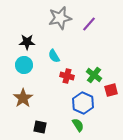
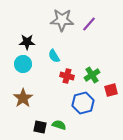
gray star: moved 2 px right, 2 px down; rotated 15 degrees clockwise
cyan circle: moved 1 px left, 1 px up
green cross: moved 2 px left; rotated 21 degrees clockwise
blue hexagon: rotated 20 degrees clockwise
green semicircle: moved 19 px left; rotated 40 degrees counterclockwise
